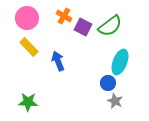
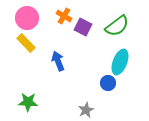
green semicircle: moved 7 px right
yellow rectangle: moved 3 px left, 4 px up
gray star: moved 29 px left, 9 px down; rotated 21 degrees clockwise
